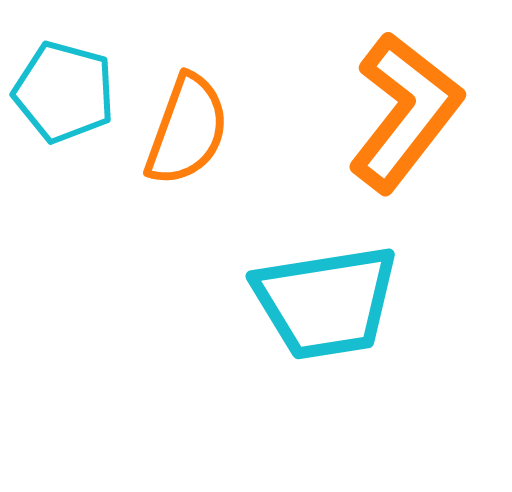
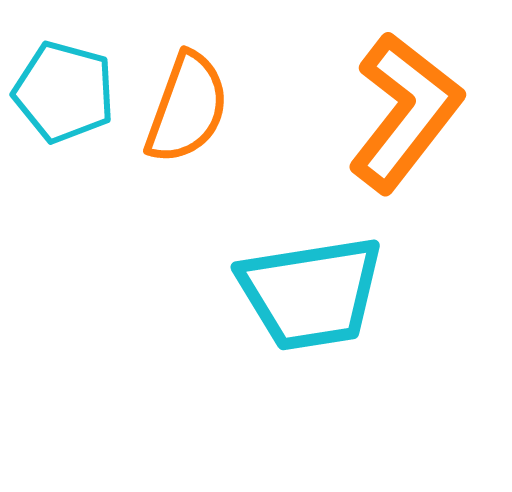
orange semicircle: moved 22 px up
cyan trapezoid: moved 15 px left, 9 px up
